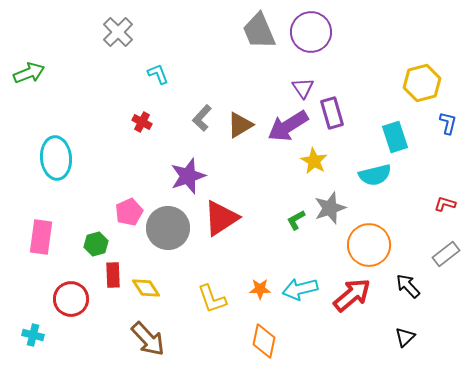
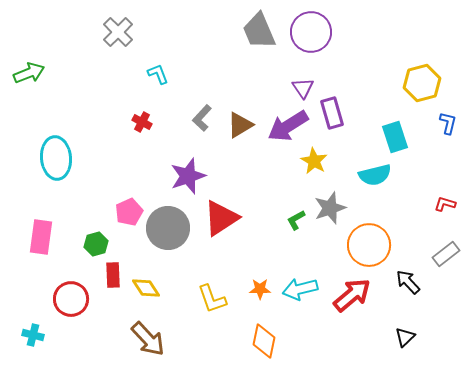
black arrow: moved 4 px up
